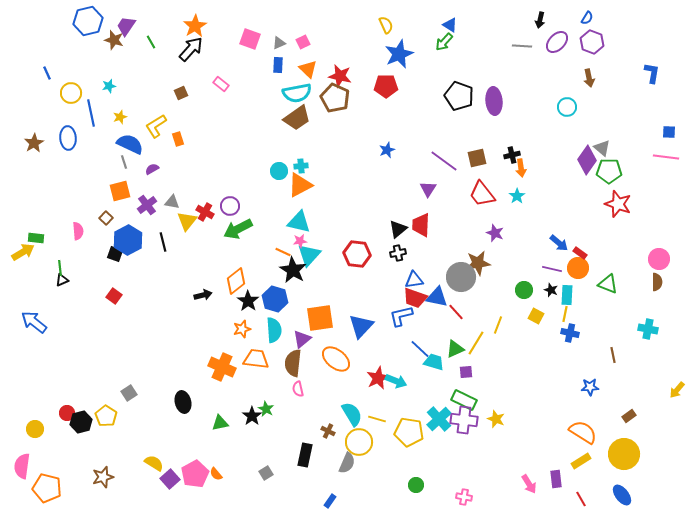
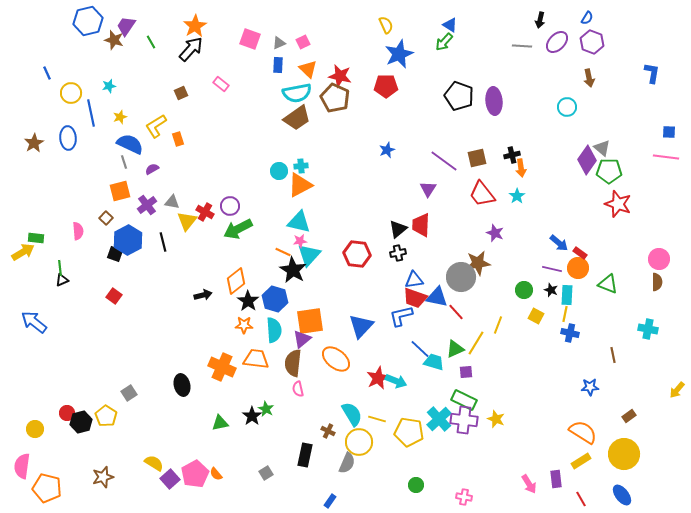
orange square at (320, 318): moved 10 px left, 3 px down
orange star at (242, 329): moved 2 px right, 4 px up; rotated 18 degrees clockwise
black ellipse at (183, 402): moved 1 px left, 17 px up
